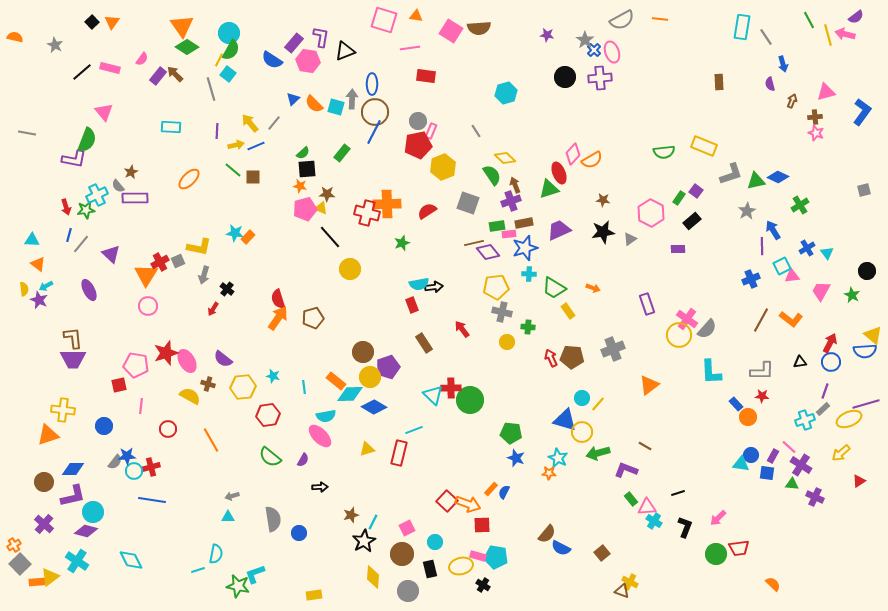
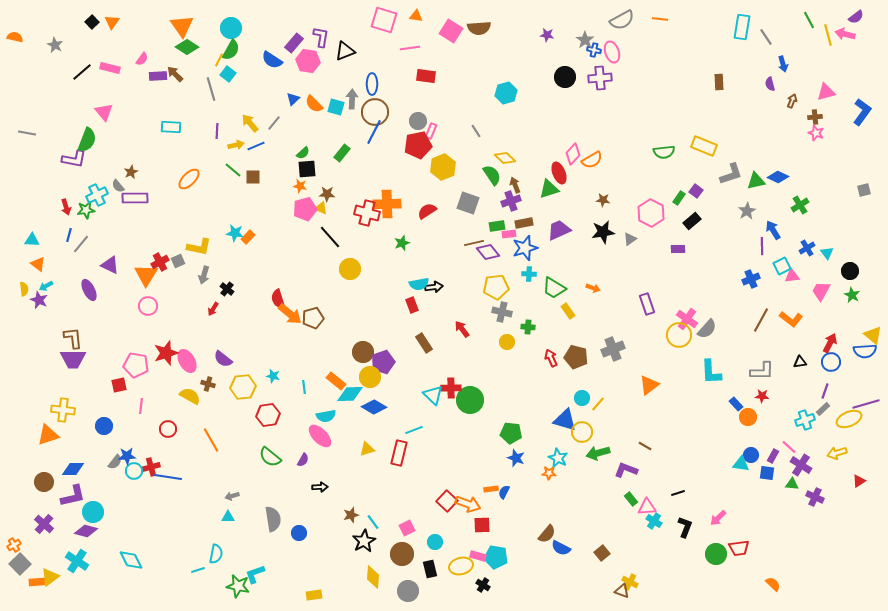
cyan circle at (229, 33): moved 2 px right, 5 px up
blue cross at (594, 50): rotated 32 degrees counterclockwise
purple rectangle at (158, 76): rotated 48 degrees clockwise
purple triangle at (111, 254): moved 1 px left, 11 px down; rotated 18 degrees counterclockwise
black circle at (867, 271): moved 17 px left
orange arrow at (278, 318): moved 12 px right, 4 px up; rotated 95 degrees clockwise
brown pentagon at (572, 357): moved 4 px right; rotated 10 degrees clockwise
purple pentagon at (388, 367): moved 5 px left, 5 px up
yellow arrow at (841, 453): moved 4 px left; rotated 24 degrees clockwise
orange rectangle at (491, 489): rotated 40 degrees clockwise
blue line at (152, 500): moved 16 px right, 23 px up
cyan line at (373, 522): rotated 63 degrees counterclockwise
